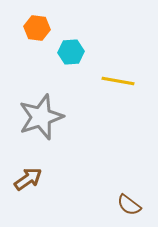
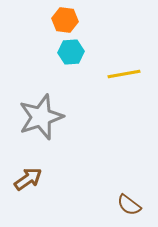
orange hexagon: moved 28 px right, 8 px up
yellow line: moved 6 px right, 7 px up; rotated 20 degrees counterclockwise
